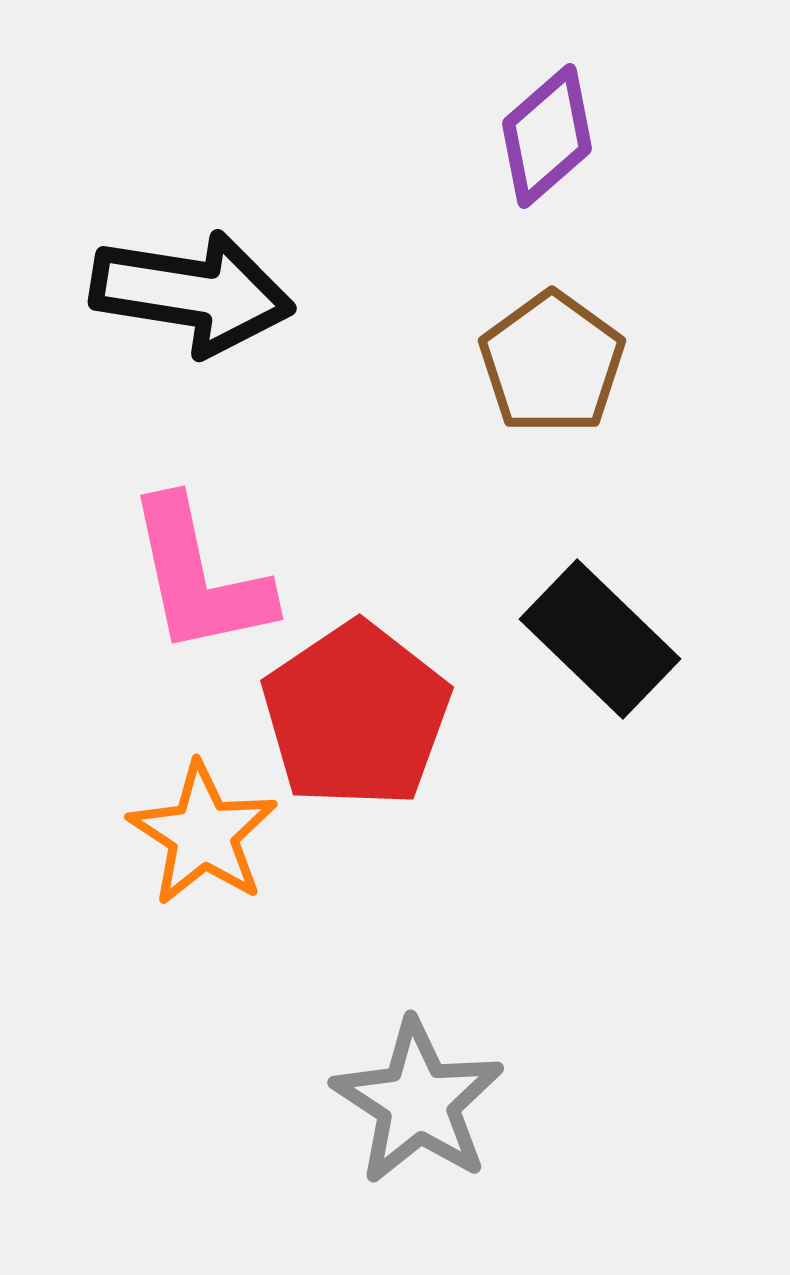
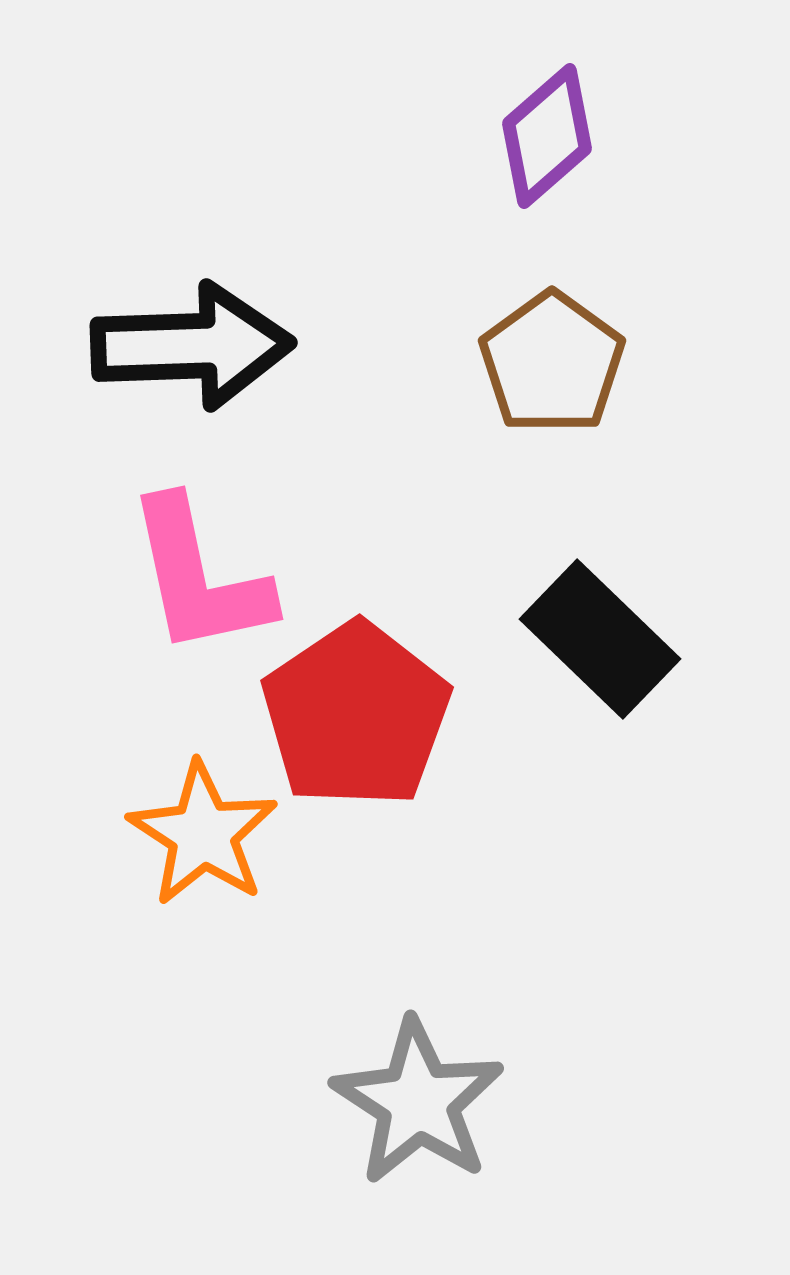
black arrow: moved 53 px down; rotated 11 degrees counterclockwise
